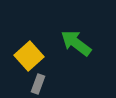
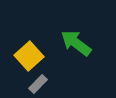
gray rectangle: rotated 24 degrees clockwise
